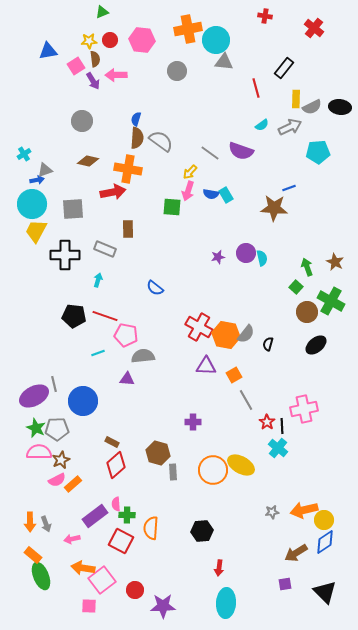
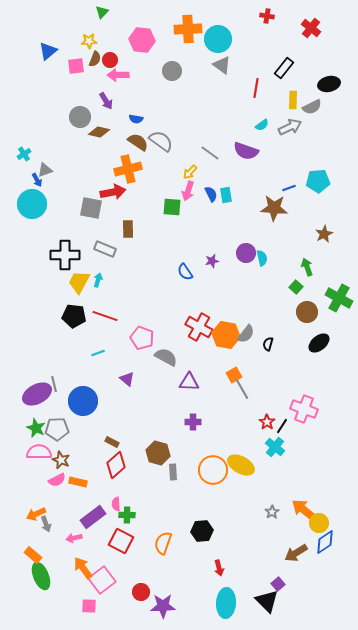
green triangle at (102, 12): rotated 24 degrees counterclockwise
red cross at (265, 16): moved 2 px right
red cross at (314, 28): moved 3 px left
orange cross at (188, 29): rotated 8 degrees clockwise
red circle at (110, 40): moved 20 px down
cyan circle at (216, 40): moved 2 px right, 1 px up
blue triangle at (48, 51): rotated 30 degrees counterclockwise
brown semicircle at (95, 59): rotated 28 degrees clockwise
gray triangle at (224, 62): moved 2 px left, 3 px down; rotated 30 degrees clockwise
pink square at (76, 66): rotated 24 degrees clockwise
gray circle at (177, 71): moved 5 px left
pink arrow at (116, 75): moved 2 px right
purple arrow at (93, 81): moved 13 px right, 20 px down
red line at (256, 88): rotated 24 degrees clockwise
yellow rectangle at (296, 99): moved 3 px left, 1 px down
black ellipse at (340, 107): moved 11 px left, 23 px up; rotated 20 degrees counterclockwise
blue semicircle at (136, 119): rotated 96 degrees counterclockwise
gray circle at (82, 121): moved 2 px left, 4 px up
brown semicircle at (137, 138): moved 1 px right, 4 px down; rotated 60 degrees counterclockwise
purple semicircle at (241, 151): moved 5 px right
cyan pentagon at (318, 152): moved 29 px down
brown diamond at (88, 161): moved 11 px right, 29 px up
orange cross at (128, 169): rotated 24 degrees counterclockwise
blue arrow at (37, 180): rotated 72 degrees clockwise
blue semicircle at (211, 194): rotated 126 degrees counterclockwise
cyan rectangle at (226, 195): rotated 21 degrees clockwise
gray square at (73, 209): moved 18 px right, 1 px up; rotated 15 degrees clockwise
yellow trapezoid at (36, 231): moved 43 px right, 51 px down
purple star at (218, 257): moved 6 px left, 4 px down
brown star at (335, 262): moved 11 px left, 28 px up; rotated 18 degrees clockwise
blue semicircle at (155, 288): moved 30 px right, 16 px up; rotated 18 degrees clockwise
green cross at (331, 301): moved 8 px right, 3 px up
pink pentagon at (126, 335): moved 16 px right, 3 px down; rotated 10 degrees clockwise
black ellipse at (316, 345): moved 3 px right, 2 px up
gray semicircle at (143, 356): moved 23 px right, 1 px down; rotated 35 degrees clockwise
purple triangle at (206, 366): moved 17 px left, 16 px down
purple triangle at (127, 379): rotated 35 degrees clockwise
purple ellipse at (34, 396): moved 3 px right, 2 px up
gray line at (246, 400): moved 4 px left, 11 px up
pink cross at (304, 409): rotated 32 degrees clockwise
black line at (282, 426): rotated 35 degrees clockwise
cyan cross at (278, 448): moved 3 px left, 1 px up
brown star at (61, 460): rotated 24 degrees counterclockwise
orange rectangle at (73, 484): moved 5 px right, 2 px up; rotated 54 degrees clockwise
orange arrow at (304, 510): rotated 52 degrees clockwise
gray star at (272, 512): rotated 24 degrees counterclockwise
purple rectangle at (95, 516): moved 2 px left, 1 px down
yellow circle at (324, 520): moved 5 px left, 3 px down
orange arrow at (30, 522): moved 6 px right, 8 px up; rotated 66 degrees clockwise
orange semicircle at (151, 528): moved 12 px right, 15 px down; rotated 15 degrees clockwise
pink arrow at (72, 539): moved 2 px right, 1 px up
orange arrow at (83, 568): rotated 45 degrees clockwise
red arrow at (219, 568): rotated 21 degrees counterclockwise
purple square at (285, 584): moved 7 px left; rotated 32 degrees counterclockwise
red circle at (135, 590): moved 6 px right, 2 px down
black triangle at (325, 592): moved 58 px left, 9 px down
